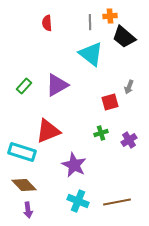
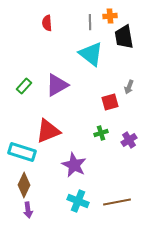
black trapezoid: rotated 40 degrees clockwise
brown diamond: rotated 70 degrees clockwise
